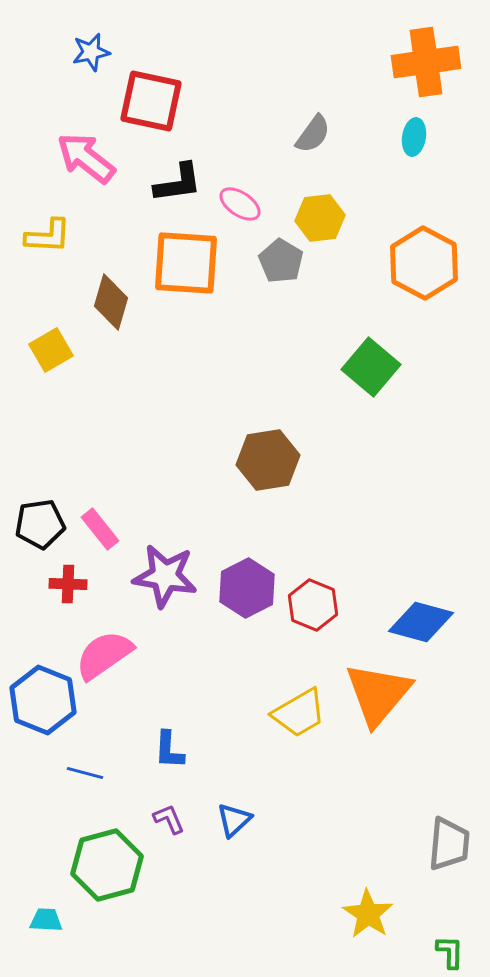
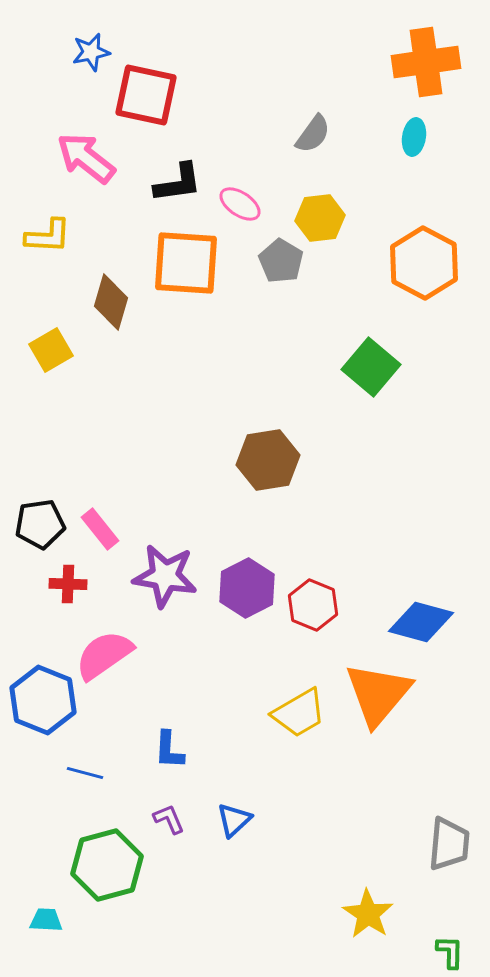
red square: moved 5 px left, 6 px up
